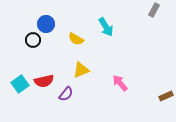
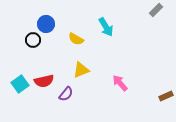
gray rectangle: moved 2 px right; rotated 16 degrees clockwise
